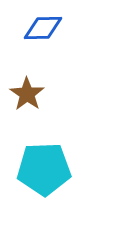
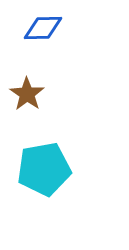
cyan pentagon: rotated 8 degrees counterclockwise
